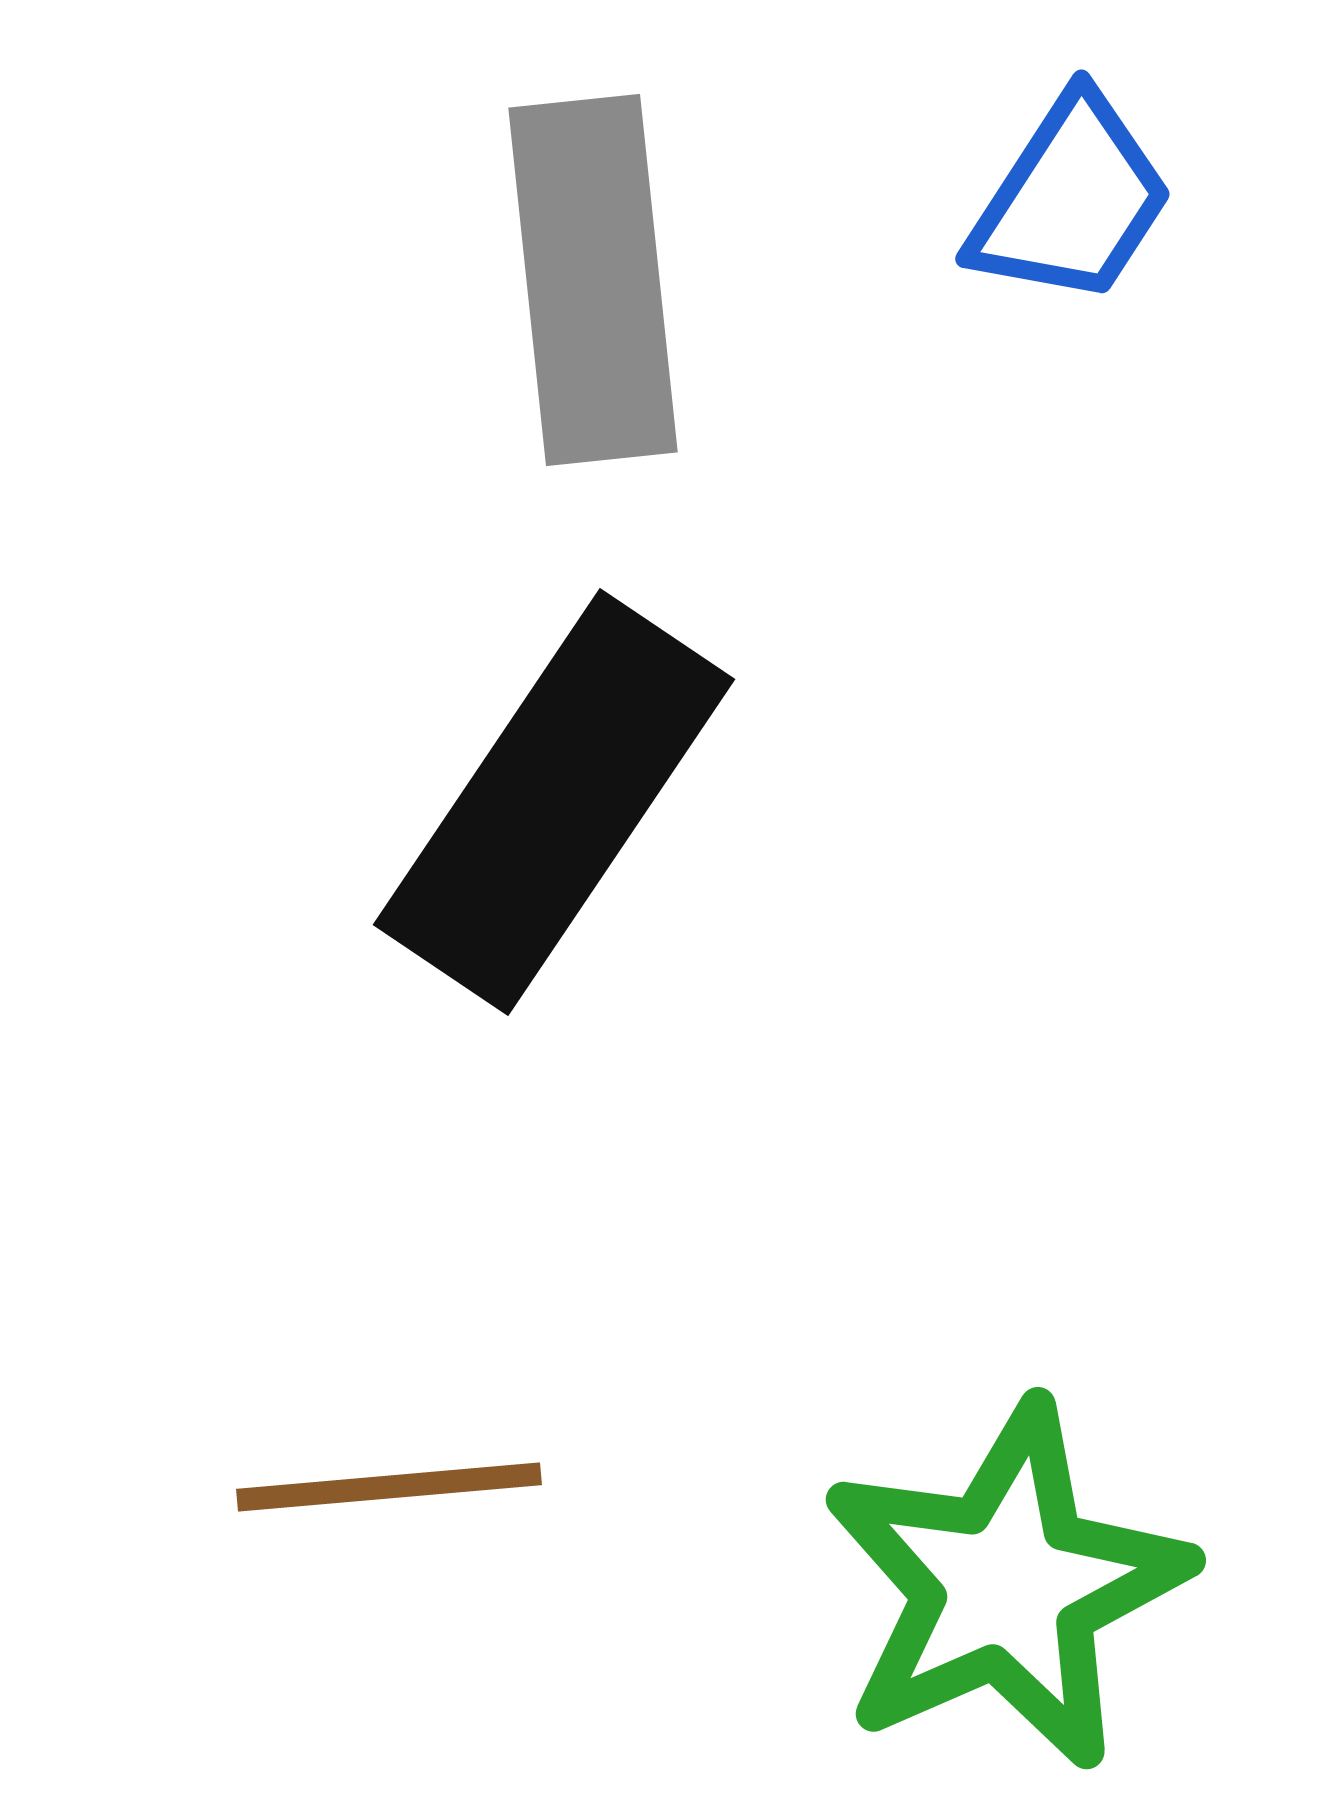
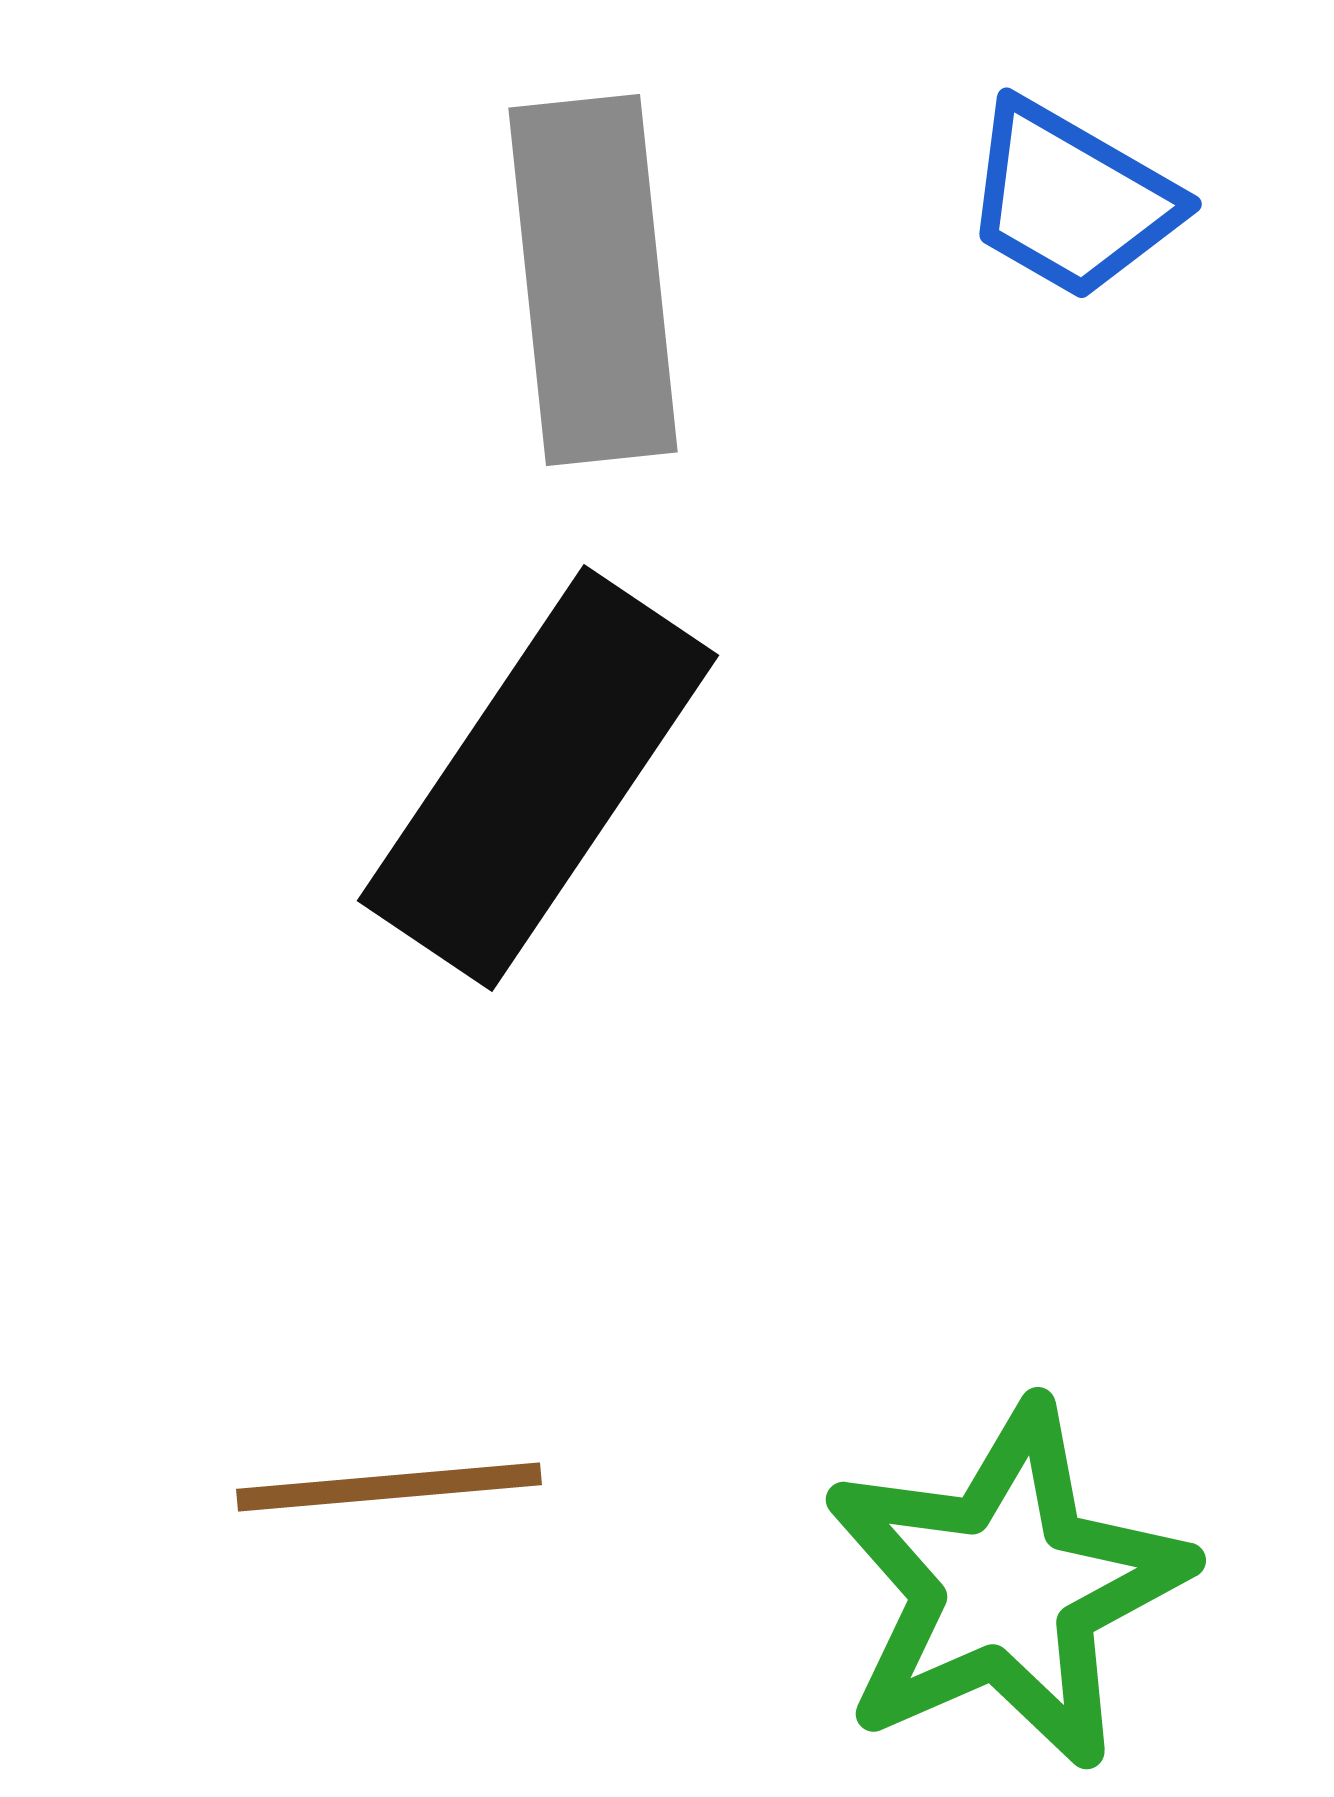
blue trapezoid: rotated 87 degrees clockwise
black rectangle: moved 16 px left, 24 px up
